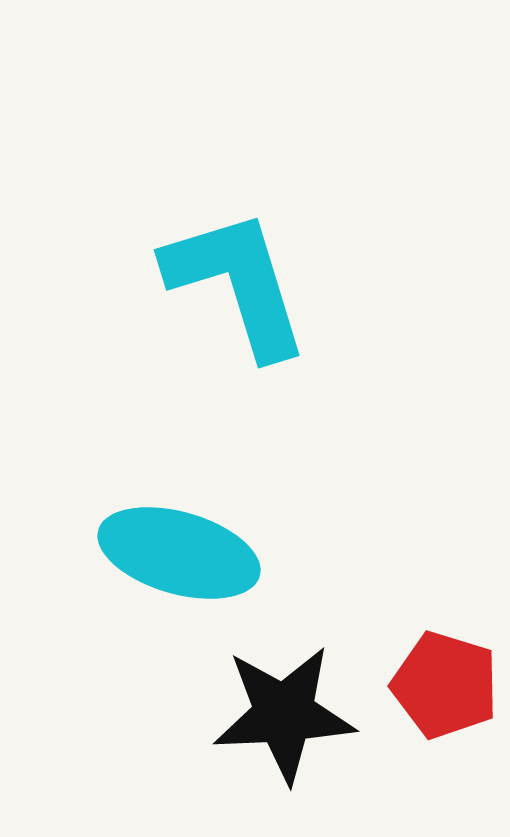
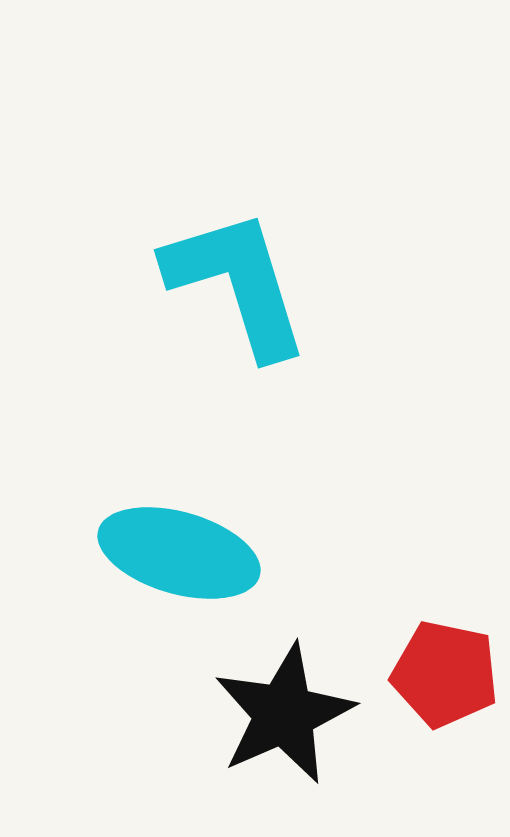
red pentagon: moved 11 px up; rotated 5 degrees counterclockwise
black star: rotated 21 degrees counterclockwise
